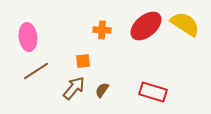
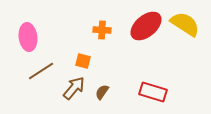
orange square: rotated 21 degrees clockwise
brown line: moved 5 px right
brown semicircle: moved 2 px down
